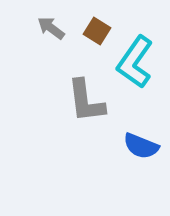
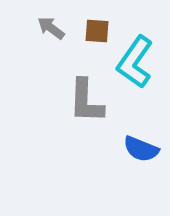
brown square: rotated 28 degrees counterclockwise
gray L-shape: rotated 9 degrees clockwise
blue semicircle: moved 3 px down
